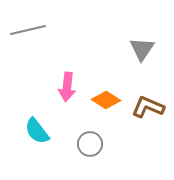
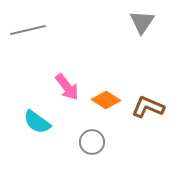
gray triangle: moved 27 px up
pink arrow: rotated 44 degrees counterclockwise
cyan semicircle: moved 9 px up; rotated 16 degrees counterclockwise
gray circle: moved 2 px right, 2 px up
